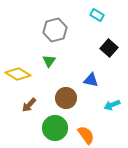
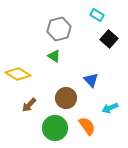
gray hexagon: moved 4 px right, 1 px up
black square: moved 9 px up
green triangle: moved 5 px right, 5 px up; rotated 32 degrees counterclockwise
blue triangle: rotated 35 degrees clockwise
cyan arrow: moved 2 px left, 3 px down
orange semicircle: moved 1 px right, 9 px up
